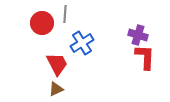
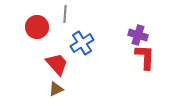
red circle: moved 5 px left, 4 px down
red trapezoid: rotated 15 degrees counterclockwise
